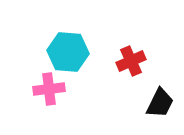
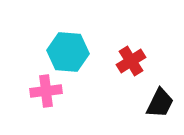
red cross: rotated 8 degrees counterclockwise
pink cross: moved 3 px left, 2 px down
